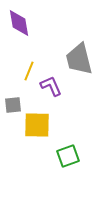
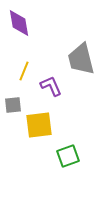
gray trapezoid: moved 2 px right
yellow line: moved 5 px left
yellow square: moved 2 px right; rotated 8 degrees counterclockwise
